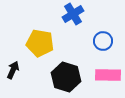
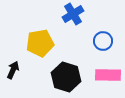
yellow pentagon: rotated 20 degrees counterclockwise
